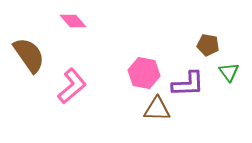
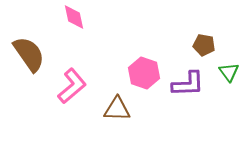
pink diamond: moved 1 px right, 4 px up; rotated 28 degrees clockwise
brown pentagon: moved 4 px left
brown semicircle: moved 1 px up
pink hexagon: rotated 8 degrees clockwise
brown triangle: moved 40 px left
